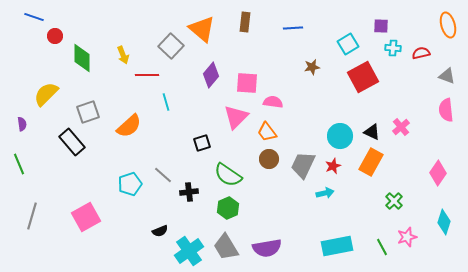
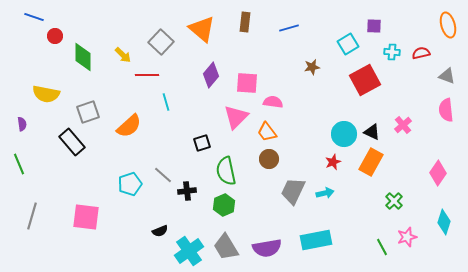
purple square at (381, 26): moved 7 px left
blue line at (293, 28): moved 4 px left; rotated 12 degrees counterclockwise
gray square at (171, 46): moved 10 px left, 4 px up
cyan cross at (393, 48): moved 1 px left, 4 px down
yellow arrow at (123, 55): rotated 24 degrees counterclockwise
green diamond at (82, 58): moved 1 px right, 1 px up
red square at (363, 77): moved 2 px right, 3 px down
yellow semicircle at (46, 94): rotated 124 degrees counterclockwise
pink cross at (401, 127): moved 2 px right, 2 px up
cyan circle at (340, 136): moved 4 px right, 2 px up
gray trapezoid at (303, 165): moved 10 px left, 26 px down
red star at (333, 166): moved 4 px up
green semicircle at (228, 175): moved 2 px left, 4 px up; rotated 44 degrees clockwise
black cross at (189, 192): moved 2 px left, 1 px up
green hexagon at (228, 208): moved 4 px left, 3 px up
pink square at (86, 217): rotated 36 degrees clockwise
cyan rectangle at (337, 246): moved 21 px left, 6 px up
